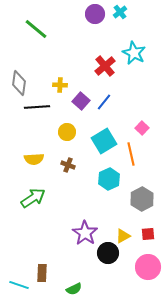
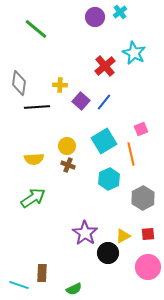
purple circle: moved 3 px down
pink square: moved 1 px left, 1 px down; rotated 24 degrees clockwise
yellow circle: moved 14 px down
gray hexagon: moved 1 px right, 1 px up
